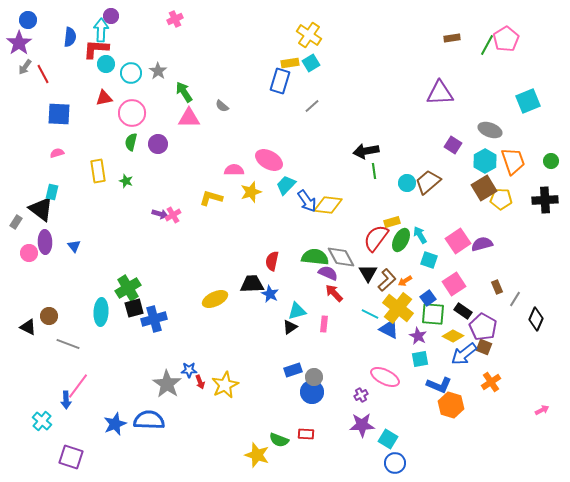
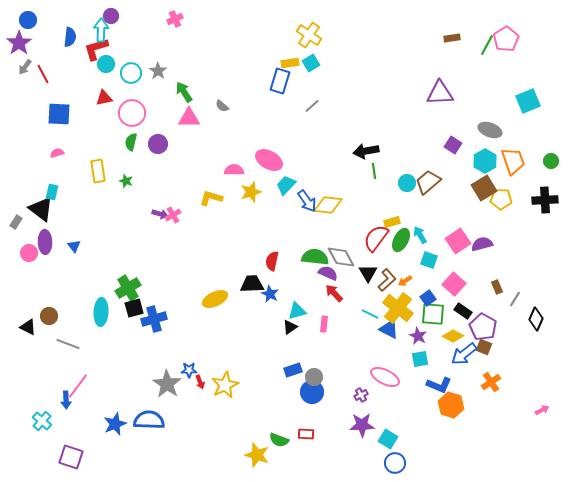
red L-shape at (96, 49): rotated 20 degrees counterclockwise
pink square at (454, 284): rotated 15 degrees counterclockwise
